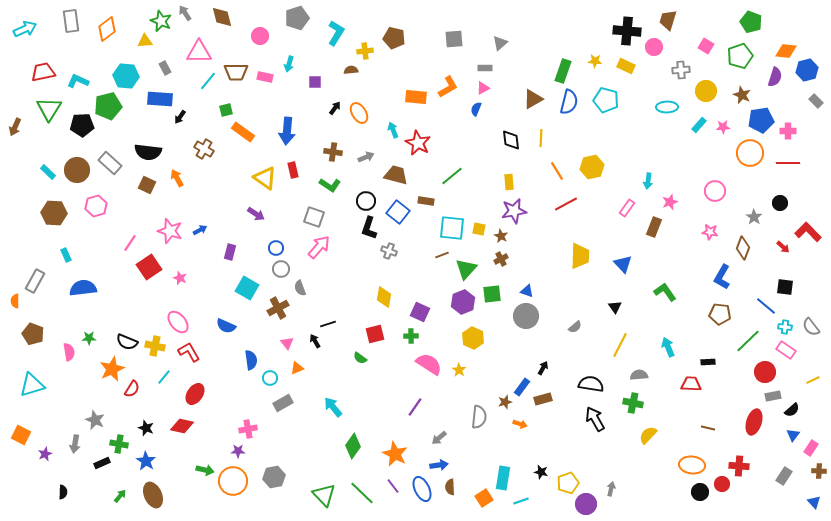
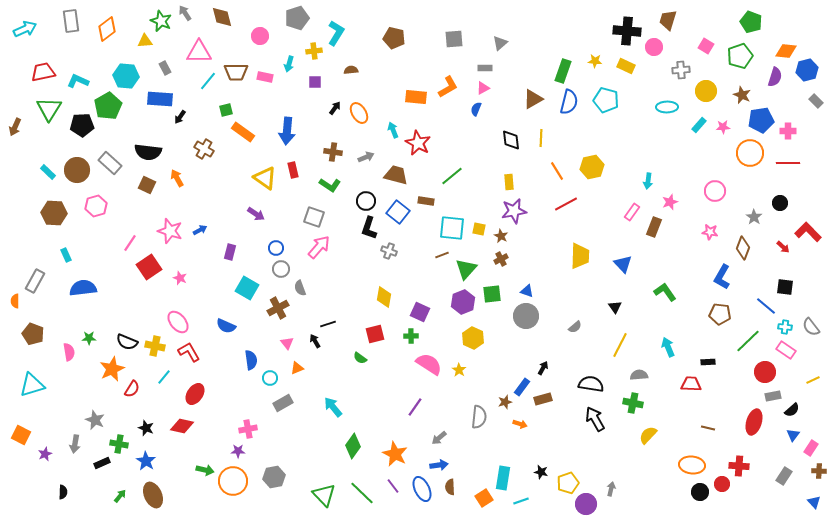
yellow cross at (365, 51): moved 51 px left
green pentagon at (108, 106): rotated 16 degrees counterclockwise
pink rectangle at (627, 208): moved 5 px right, 4 px down
